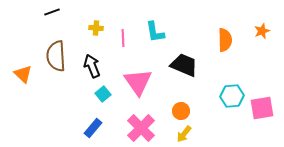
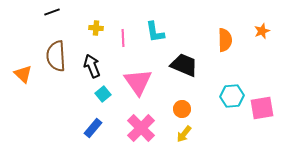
orange circle: moved 1 px right, 2 px up
